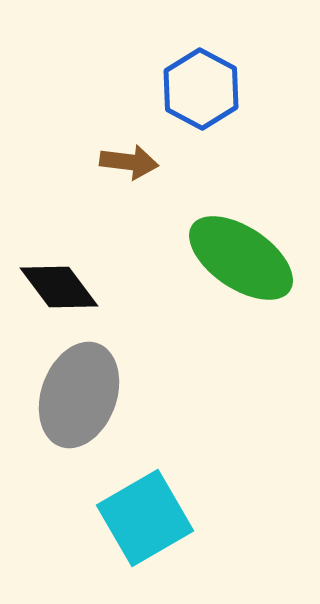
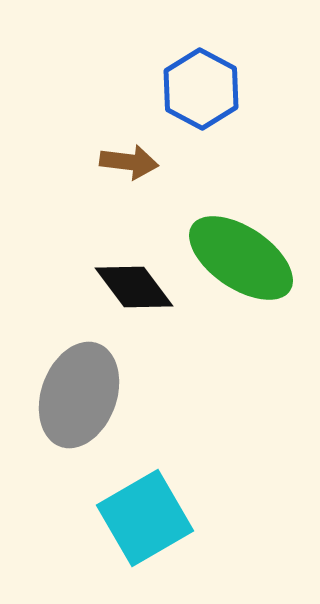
black diamond: moved 75 px right
